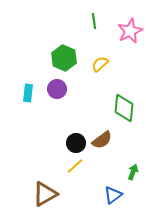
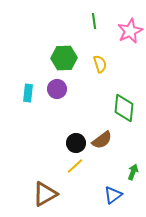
green hexagon: rotated 25 degrees counterclockwise
yellow semicircle: rotated 114 degrees clockwise
